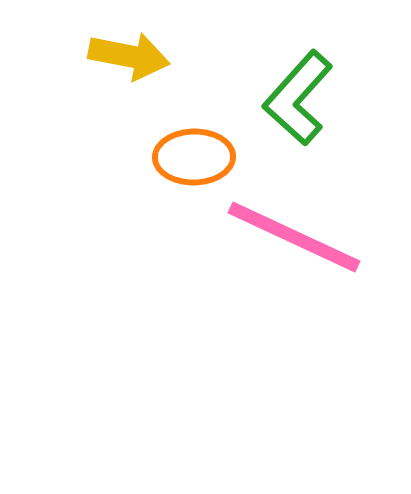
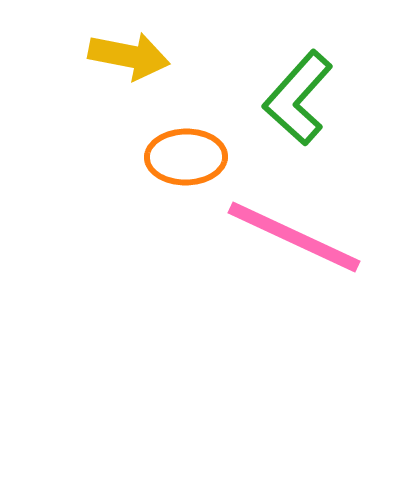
orange ellipse: moved 8 px left
